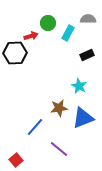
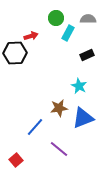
green circle: moved 8 px right, 5 px up
